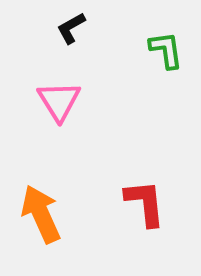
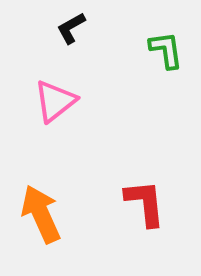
pink triangle: moved 4 px left; rotated 24 degrees clockwise
